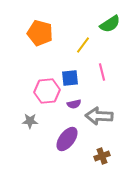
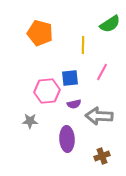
yellow line: rotated 36 degrees counterclockwise
pink line: rotated 42 degrees clockwise
purple ellipse: rotated 40 degrees counterclockwise
